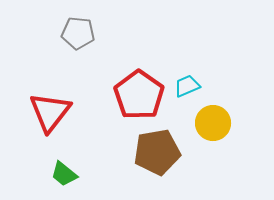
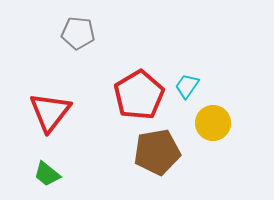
cyan trapezoid: rotated 32 degrees counterclockwise
red pentagon: rotated 6 degrees clockwise
green trapezoid: moved 17 px left
